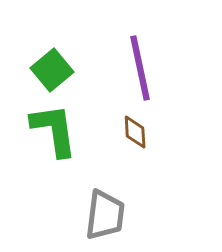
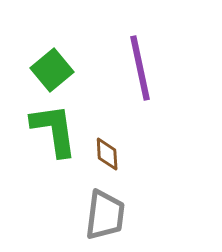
brown diamond: moved 28 px left, 22 px down
